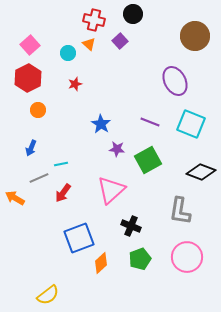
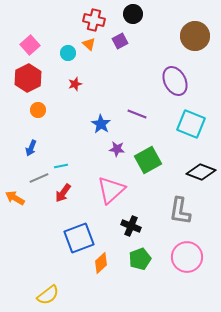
purple square: rotated 14 degrees clockwise
purple line: moved 13 px left, 8 px up
cyan line: moved 2 px down
